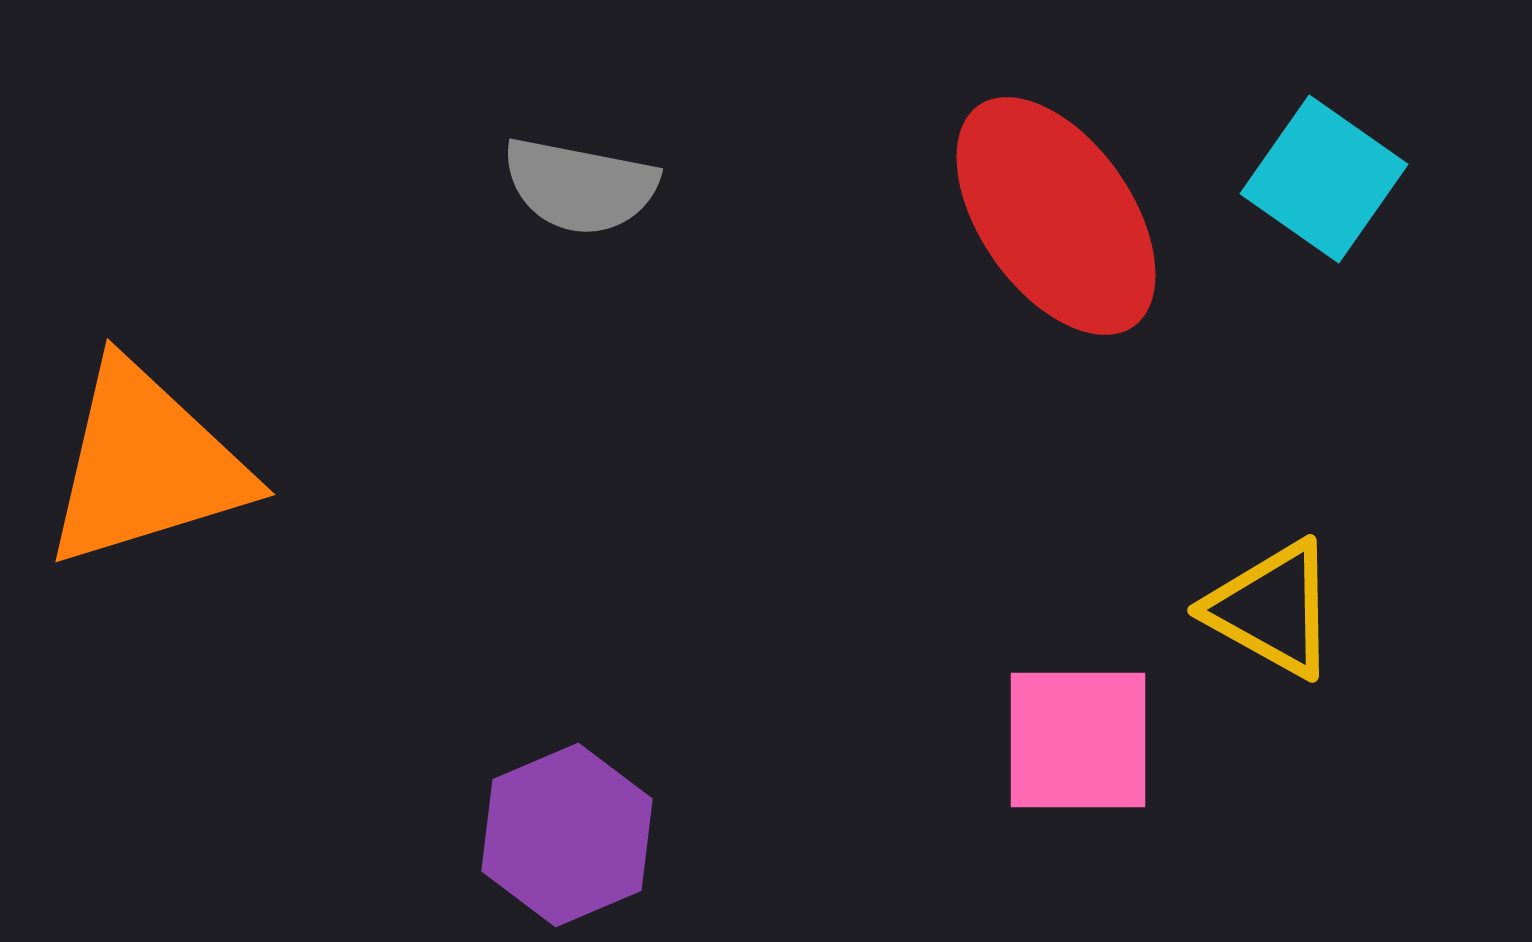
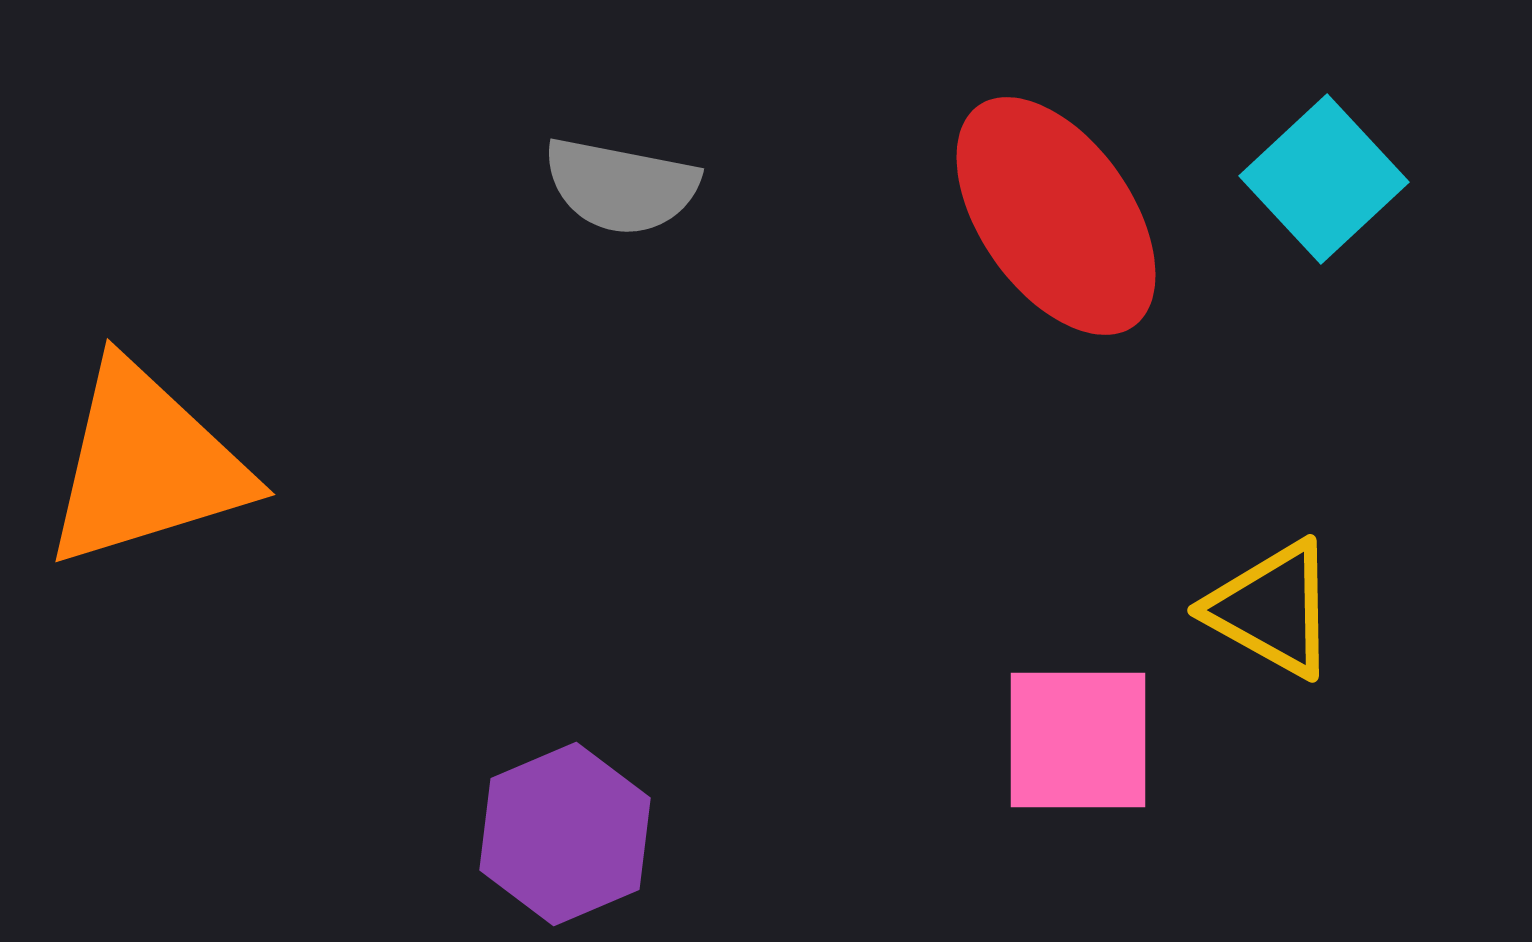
cyan square: rotated 12 degrees clockwise
gray semicircle: moved 41 px right
purple hexagon: moved 2 px left, 1 px up
